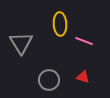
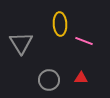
red triangle: moved 2 px left, 1 px down; rotated 16 degrees counterclockwise
